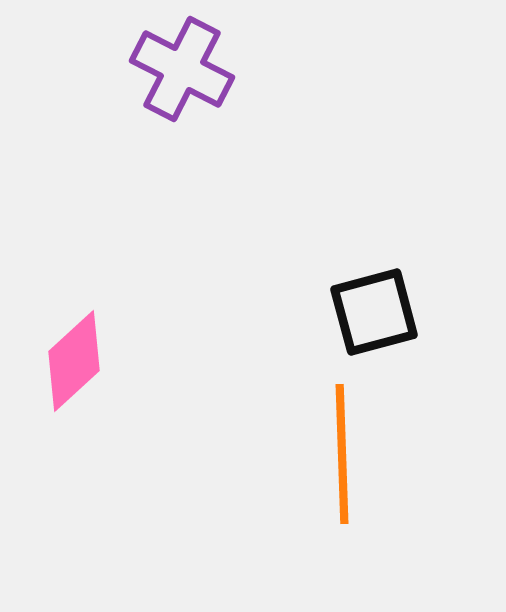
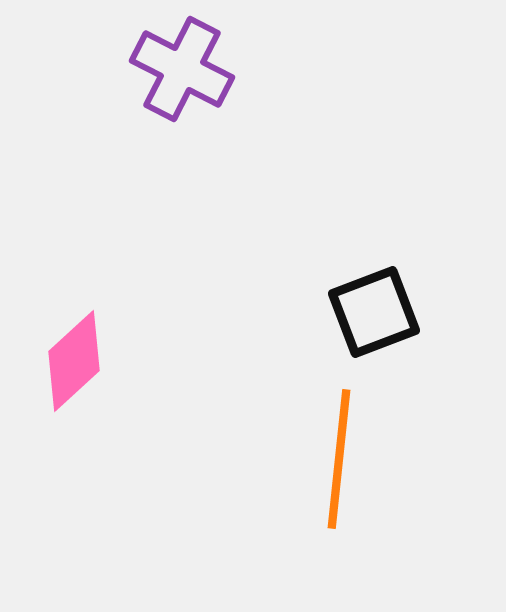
black square: rotated 6 degrees counterclockwise
orange line: moved 3 px left, 5 px down; rotated 8 degrees clockwise
